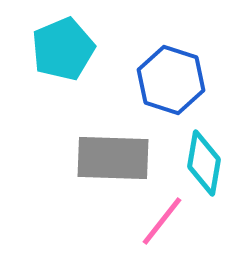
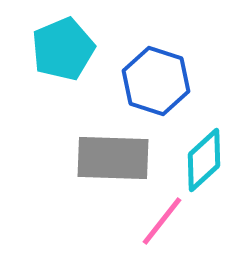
blue hexagon: moved 15 px left, 1 px down
cyan diamond: moved 3 px up; rotated 38 degrees clockwise
